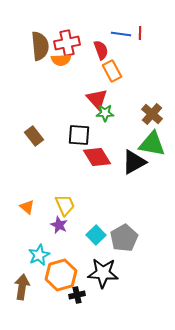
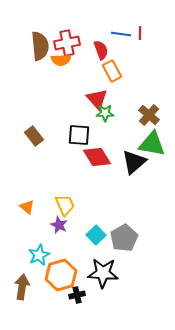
brown cross: moved 3 px left, 1 px down
black triangle: rotated 12 degrees counterclockwise
